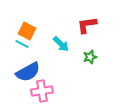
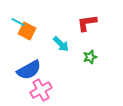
red L-shape: moved 2 px up
cyan line: moved 4 px left, 22 px up
blue semicircle: moved 1 px right, 2 px up
pink cross: moved 1 px left, 1 px up; rotated 20 degrees counterclockwise
